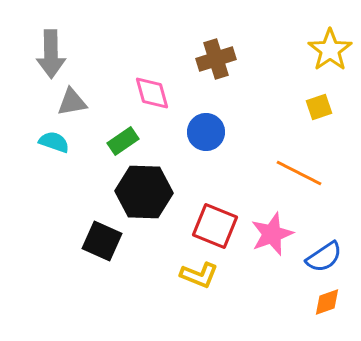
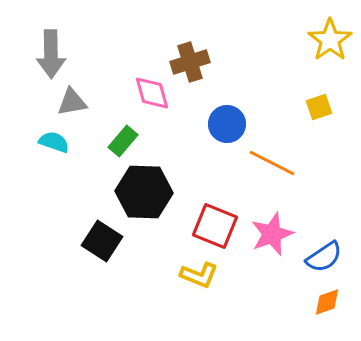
yellow star: moved 10 px up
brown cross: moved 26 px left, 3 px down
blue circle: moved 21 px right, 8 px up
green rectangle: rotated 16 degrees counterclockwise
orange line: moved 27 px left, 10 px up
black square: rotated 9 degrees clockwise
